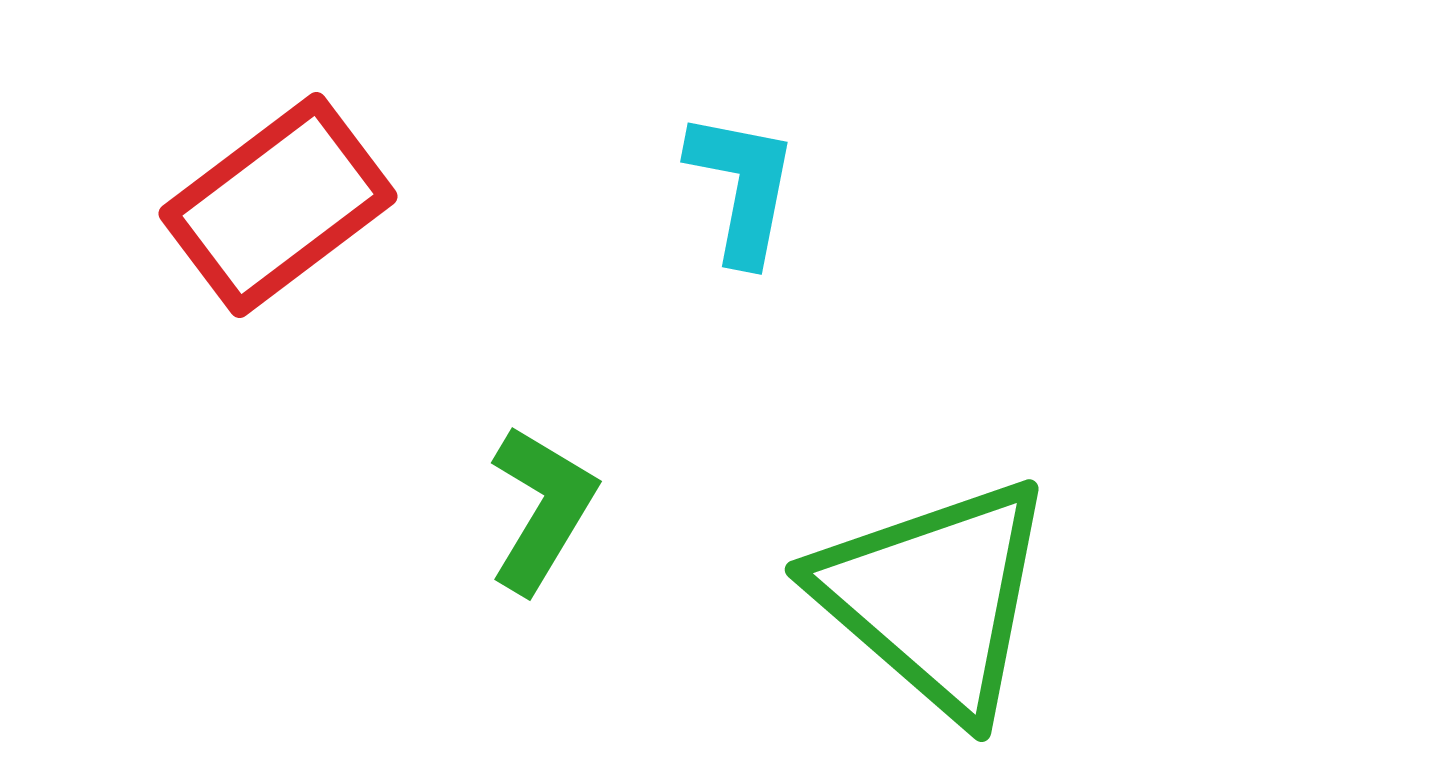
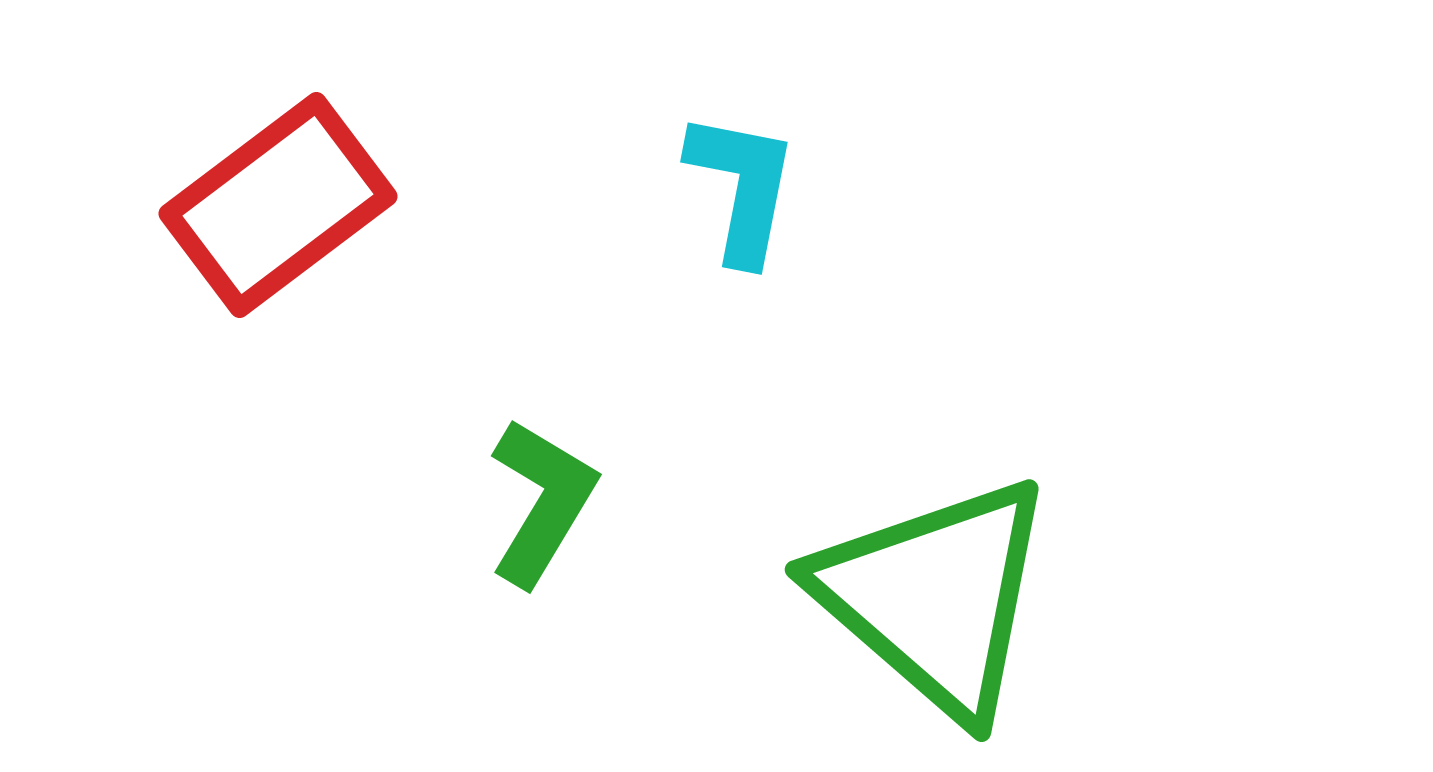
green L-shape: moved 7 px up
